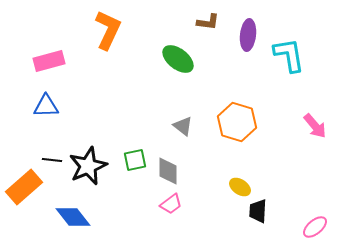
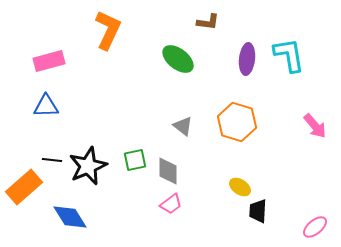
purple ellipse: moved 1 px left, 24 px down
blue diamond: moved 3 px left; rotated 6 degrees clockwise
